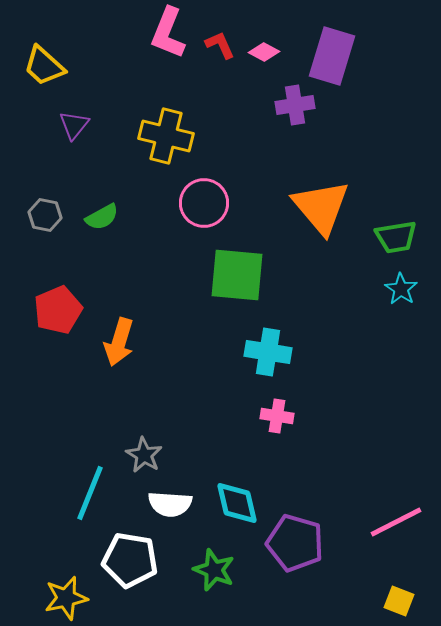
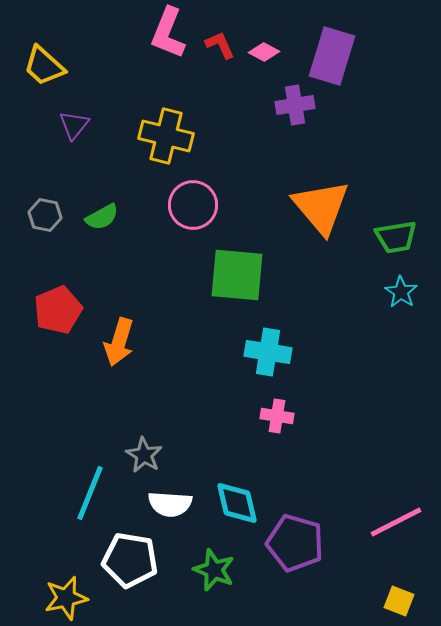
pink circle: moved 11 px left, 2 px down
cyan star: moved 3 px down
